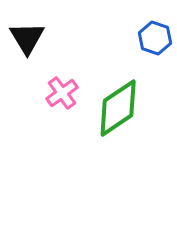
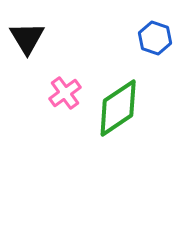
pink cross: moved 3 px right
